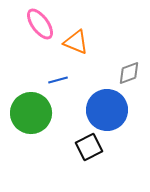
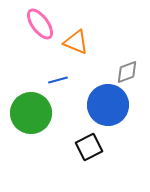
gray diamond: moved 2 px left, 1 px up
blue circle: moved 1 px right, 5 px up
